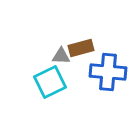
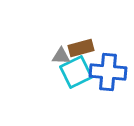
cyan square: moved 26 px right, 10 px up
